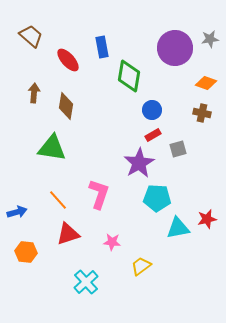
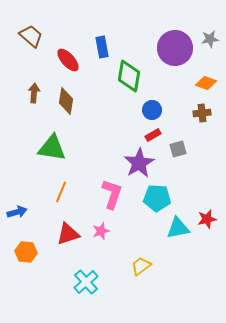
brown diamond: moved 5 px up
brown cross: rotated 18 degrees counterclockwise
pink L-shape: moved 13 px right
orange line: moved 3 px right, 8 px up; rotated 65 degrees clockwise
pink star: moved 11 px left, 11 px up; rotated 24 degrees counterclockwise
